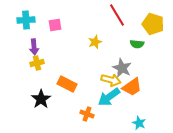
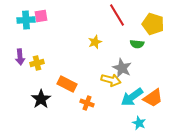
pink square: moved 14 px left, 9 px up
purple arrow: moved 14 px left, 10 px down
orange trapezoid: moved 21 px right, 11 px down
cyan arrow: moved 23 px right
orange cross: moved 11 px up
